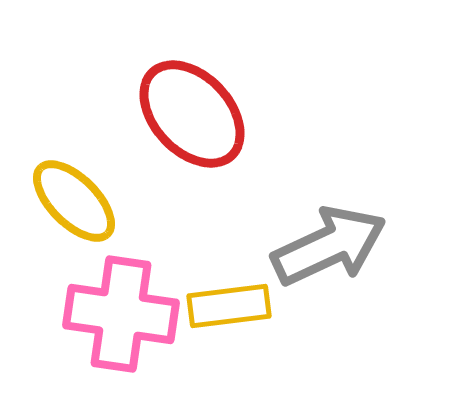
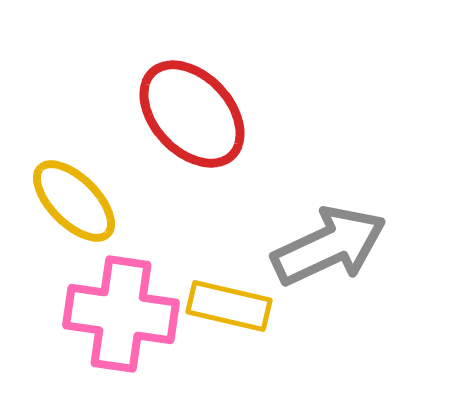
yellow rectangle: rotated 20 degrees clockwise
